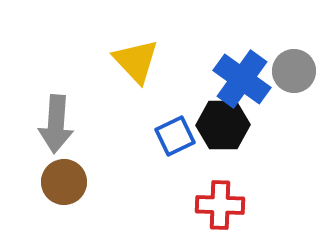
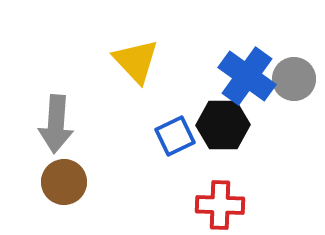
gray circle: moved 8 px down
blue cross: moved 5 px right, 3 px up
